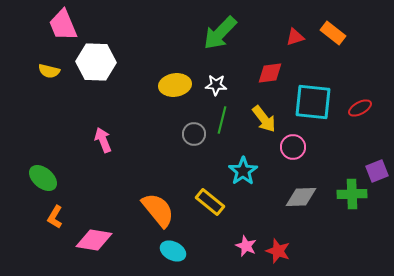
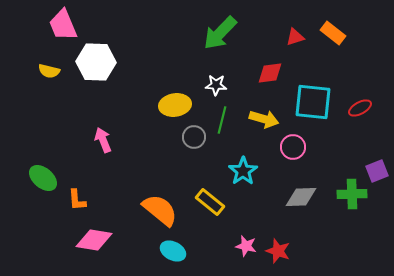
yellow ellipse: moved 20 px down
yellow arrow: rotated 36 degrees counterclockwise
gray circle: moved 3 px down
orange semicircle: moved 2 px right; rotated 12 degrees counterclockwise
orange L-shape: moved 22 px right, 17 px up; rotated 35 degrees counterclockwise
pink star: rotated 10 degrees counterclockwise
